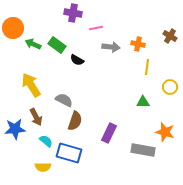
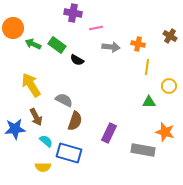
yellow circle: moved 1 px left, 1 px up
green triangle: moved 6 px right
